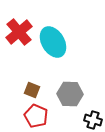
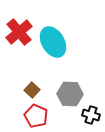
brown square: rotated 21 degrees clockwise
black cross: moved 2 px left, 5 px up
